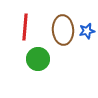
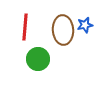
blue star: moved 2 px left, 6 px up
